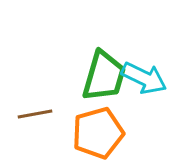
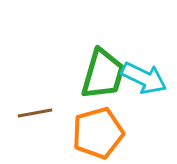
green trapezoid: moved 1 px left, 2 px up
brown line: moved 1 px up
